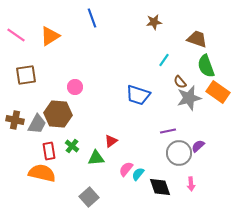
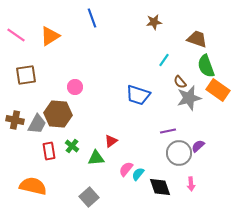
orange rectangle: moved 2 px up
orange semicircle: moved 9 px left, 13 px down
